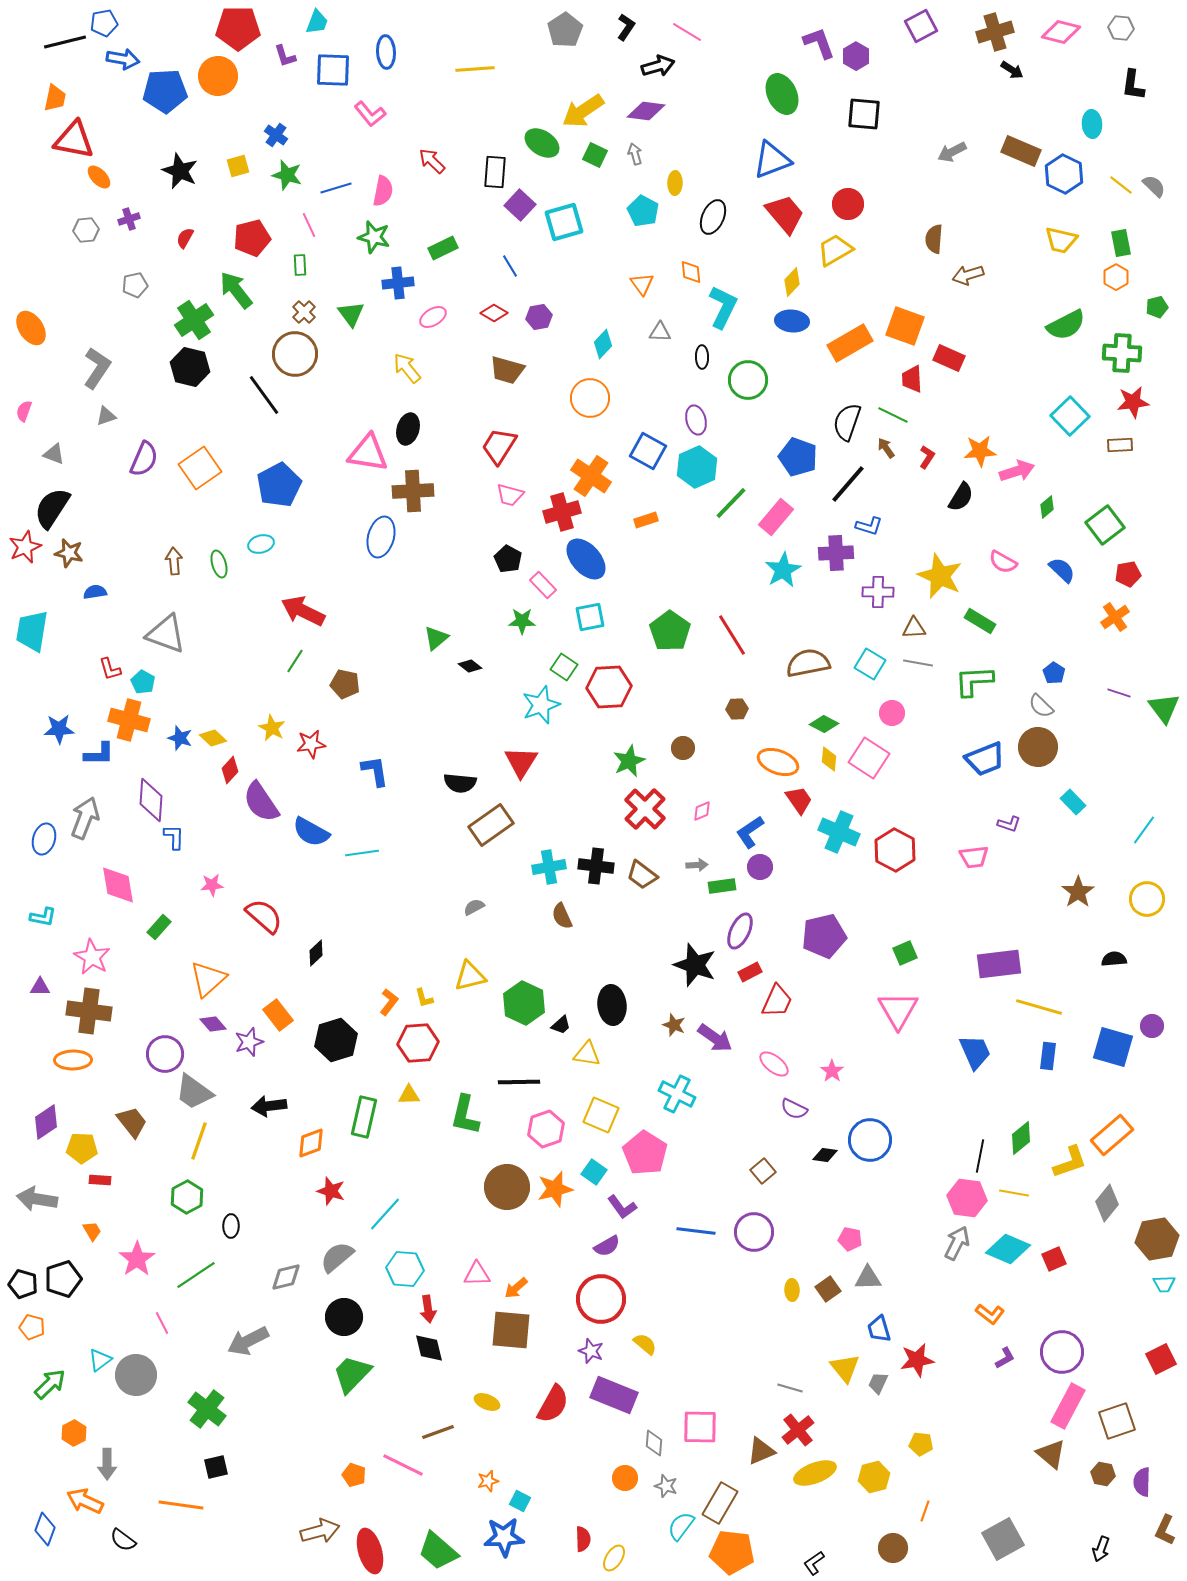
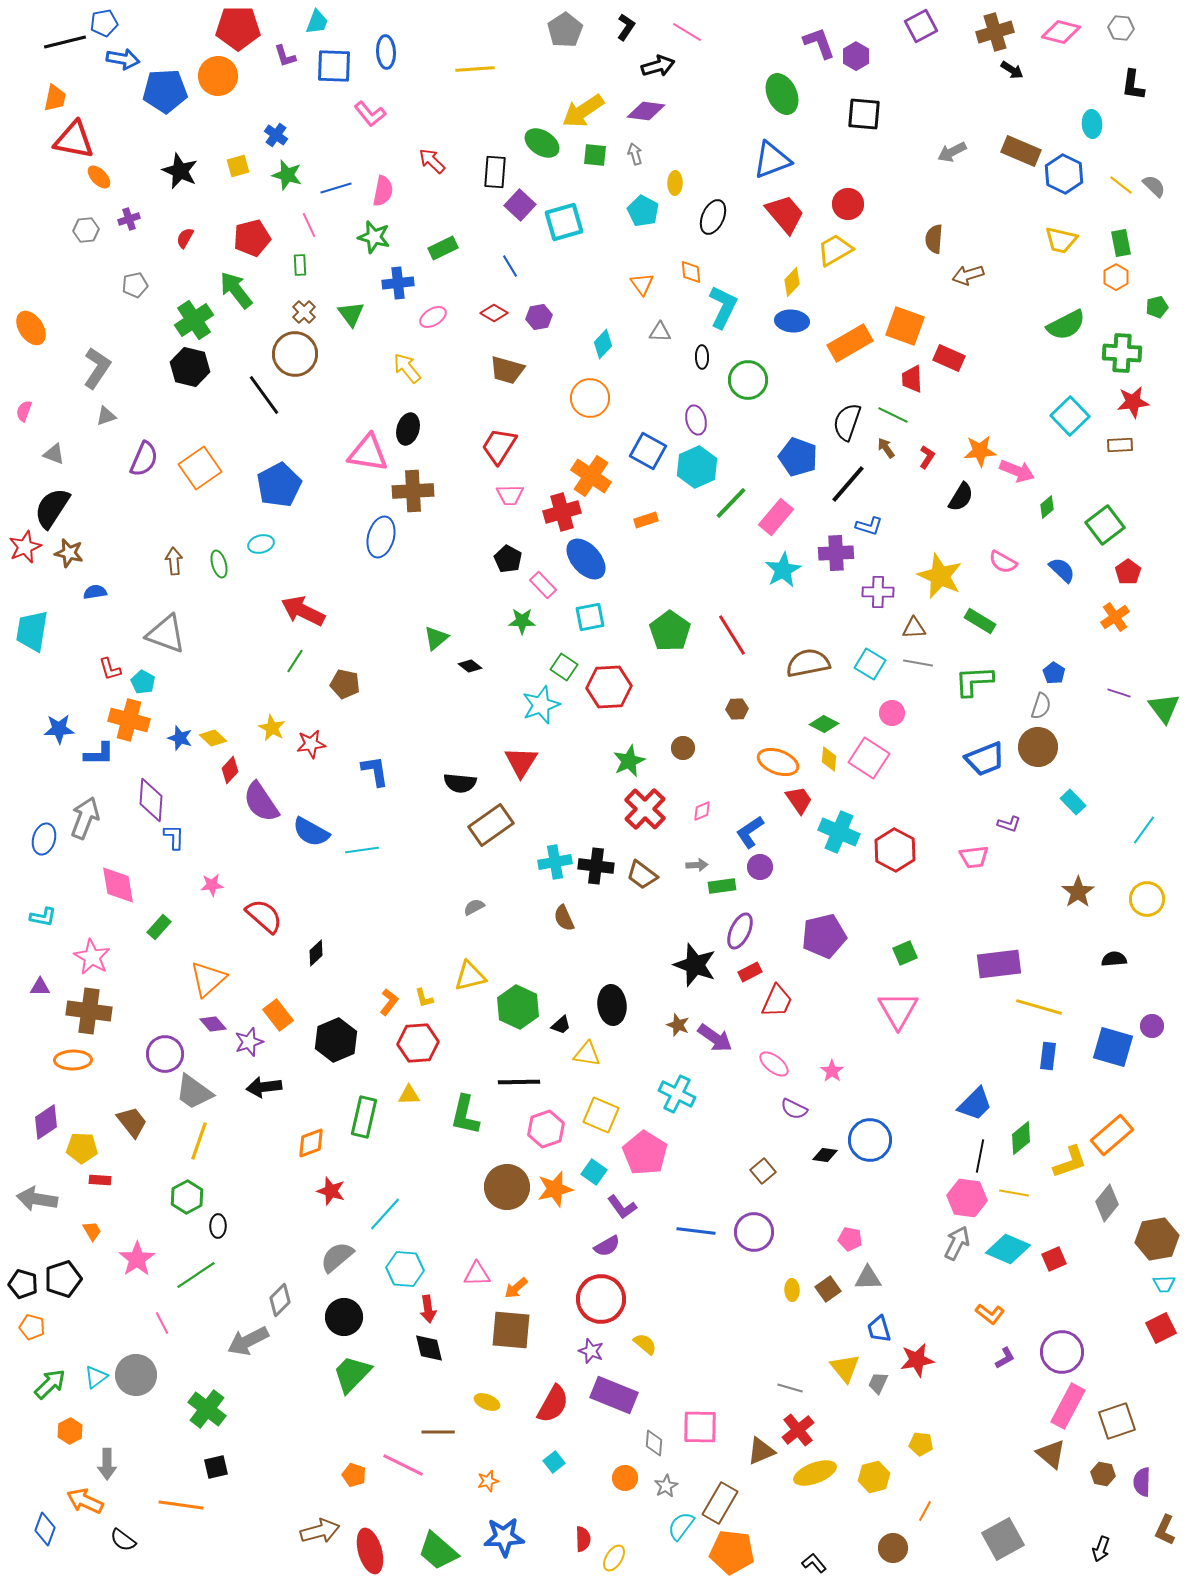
blue square at (333, 70): moved 1 px right, 4 px up
green square at (595, 155): rotated 20 degrees counterclockwise
pink arrow at (1017, 471): rotated 40 degrees clockwise
pink trapezoid at (510, 495): rotated 16 degrees counterclockwise
red pentagon at (1128, 574): moved 2 px up; rotated 25 degrees counterclockwise
gray semicircle at (1041, 706): rotated 116 degrees counterclockwise
cyan line at (362, 853): moved 3 px up
cyan cross at (549, 867): moved 6 px right, 5 px up
brown semicircle at (562, 916): moved 2 px right, 2 px down
green hexagon at (524, 1003): moved 6 px left, 4 px down
brown star at (674, 1025): moved 4 px right
black hexagon at (336, 1040): rotated 6 degrees counterclockwise
blue trapezoid at (975, 1052): moved 52 px down; rotated 69 degrees clockwise
black arrow at (269, 1106): moved 5 px left, 19 px up
black ellipse at (231, 1226): moved 13 px left
gray diamond at (286, 1277): moved 6 px left, 23 px down; rotated 32 degrees counterclockwise
red square at (1161, 1359): moved 31 px up
cyan triangle at (100, 1360): moved 4 px left, 17 px down
brown line at (438, 1432): rotated 20 degrees clockwise
orange hexagon at (74, 1433): moved 4 px left, 2 px up
gray star at (666, 1486): rotated 25 degrees clockwise
cyan square at (520, 1501): moved 34 px right, 39 px up; rotated 25 degrees clockwise
orange line at (925, 1511): rotated 10 degrees clockwise
black L-shape at (814, 1563): rotated 85 degrees clockwise
